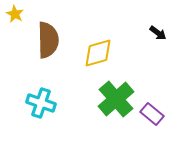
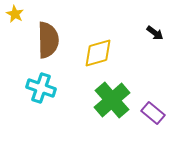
black arrow: moved 3 px left
green cross: moved 4 px left, 1 px down
cyan cross: moved 15 px up
purple rectangle: moved 1 px right, 1 px up
